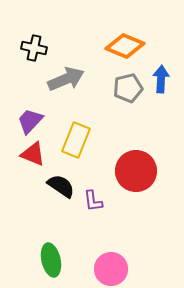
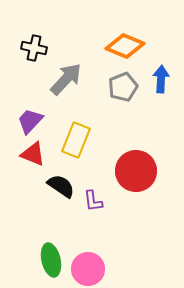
gray arrow: rotated 24 degrees counterclockwise
gray pentagon: moved 5 px left, 1 px up; rotated 8 degrees counterclockwise
pink circle: moved 23 px left
